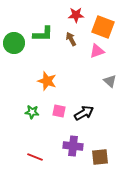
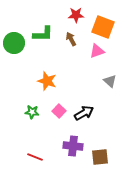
pink square: rotated 32 degrees clockwise
